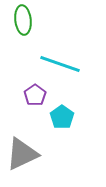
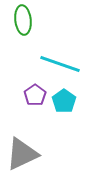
cyan pentagon: moved 2 px right, 16 px up
